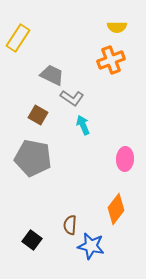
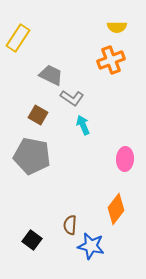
gray trapezoid: moved 1 px left
gray pentagon: moved 1 px left, 2 px up
